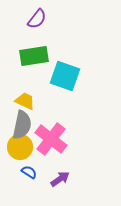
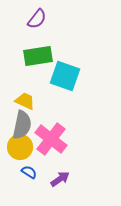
green rectangle: moved 4 px right
